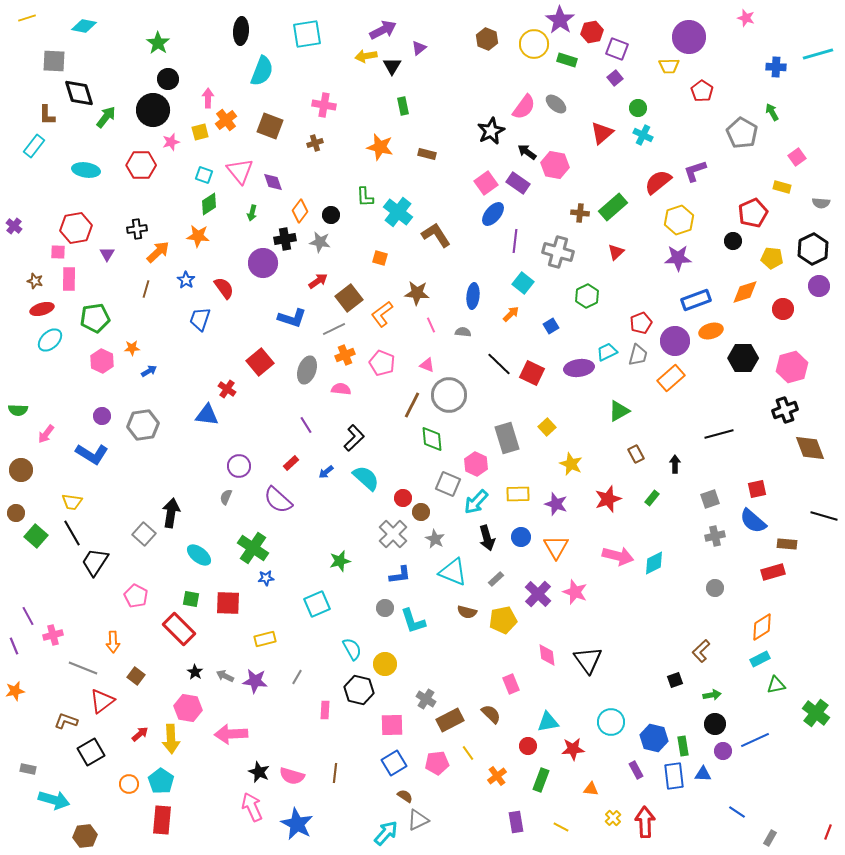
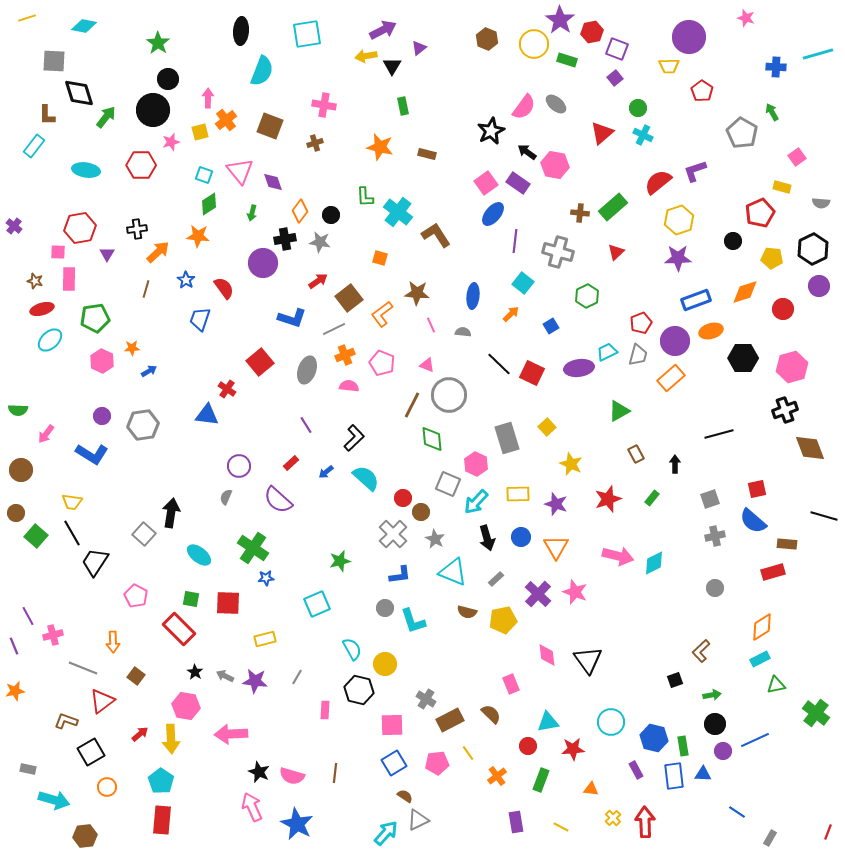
red pentagon at (753, 213): moved 7 px right
red hexagon at (76, 228): moved 4 px right
pink semicircle at (341, 389): moved 8 px right, 3 px up
pink hexagon at (188, 708): moved 2 px left, 2 px up
orange circle at (129, 784): moved 22 px left, 3 px down
